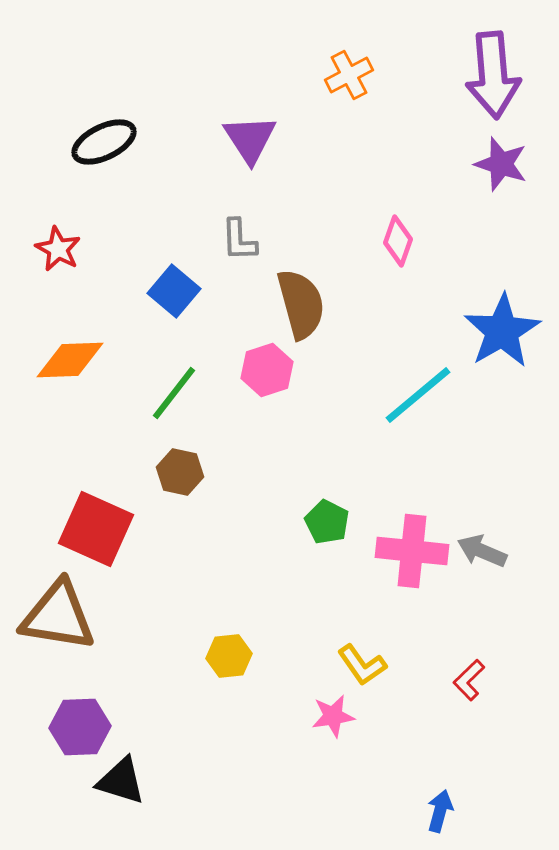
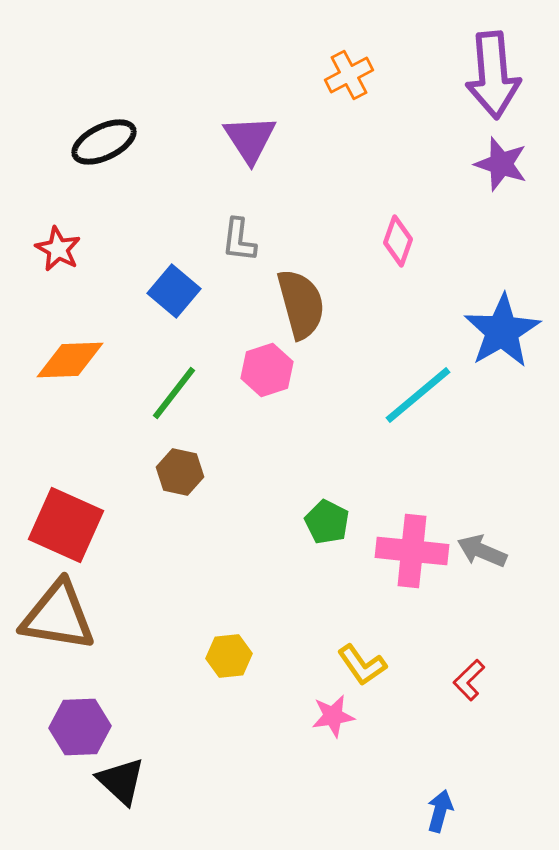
gray L-shape: rotated 9 degrees clockwise
red square: moved 30 px left, 4 px up
black triangle: rotated 26 degrees clockwise
